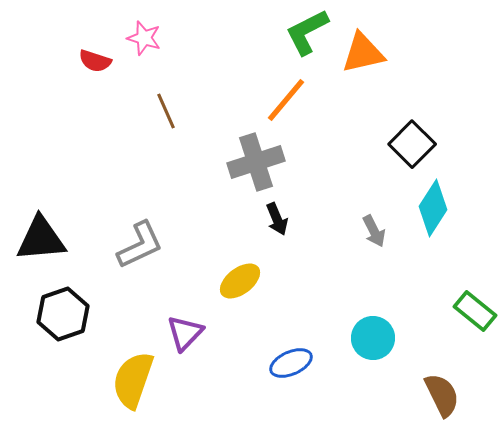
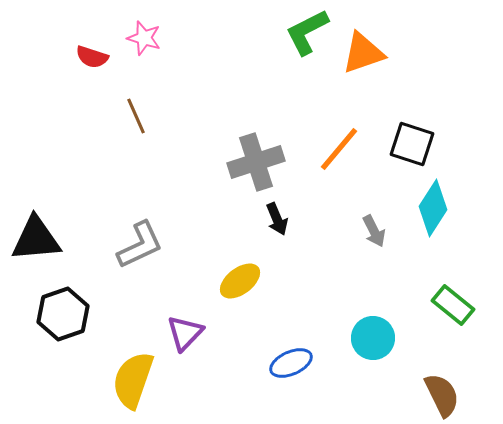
orange triangle: rotated 6 degrees counterclockwise
red semicircle: moved 3 px left, 4 px up
orange line: moved 53 px right, 49 px down
brown line: moved 30 px left, 5 px down
black square: rotated 27 degrees counterclockwise
black triangle: moved 5 px left
green rectangle: moved 22 px left, 6 px up
